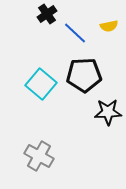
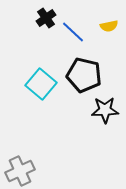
black cross: moved 1 px left, 4 px down
blue line: moved 2 px left, 1 px up
black pentagon: rotated 16 degrees clockwise
black star: moved 3 px left, 2 px up
gray cross: moved 19 px left, 15 px down; rotated 36 degrees clockwise
